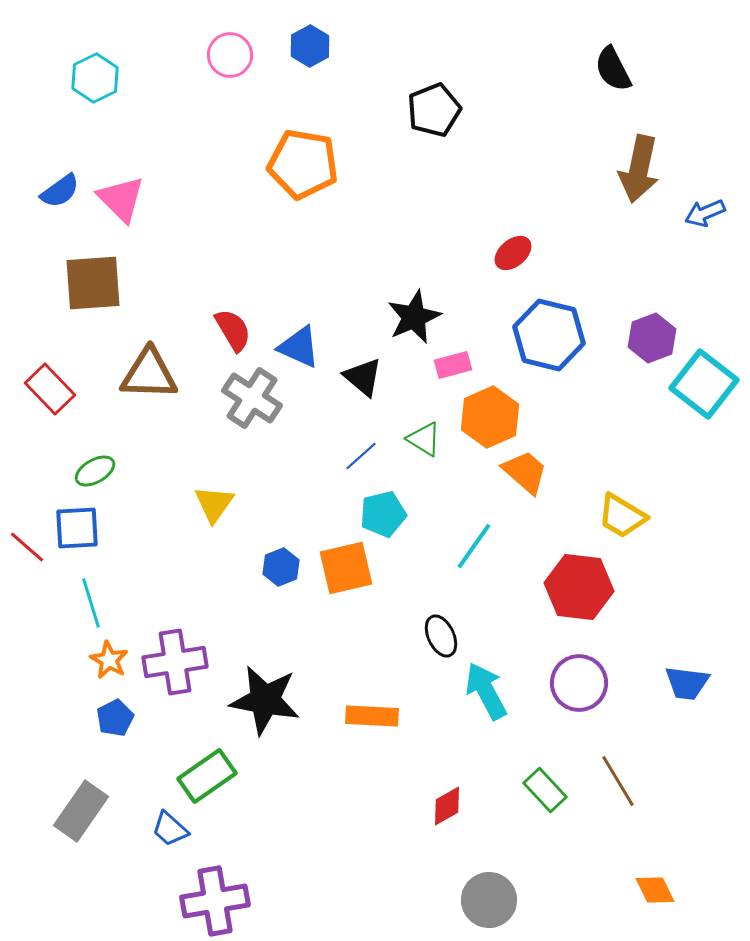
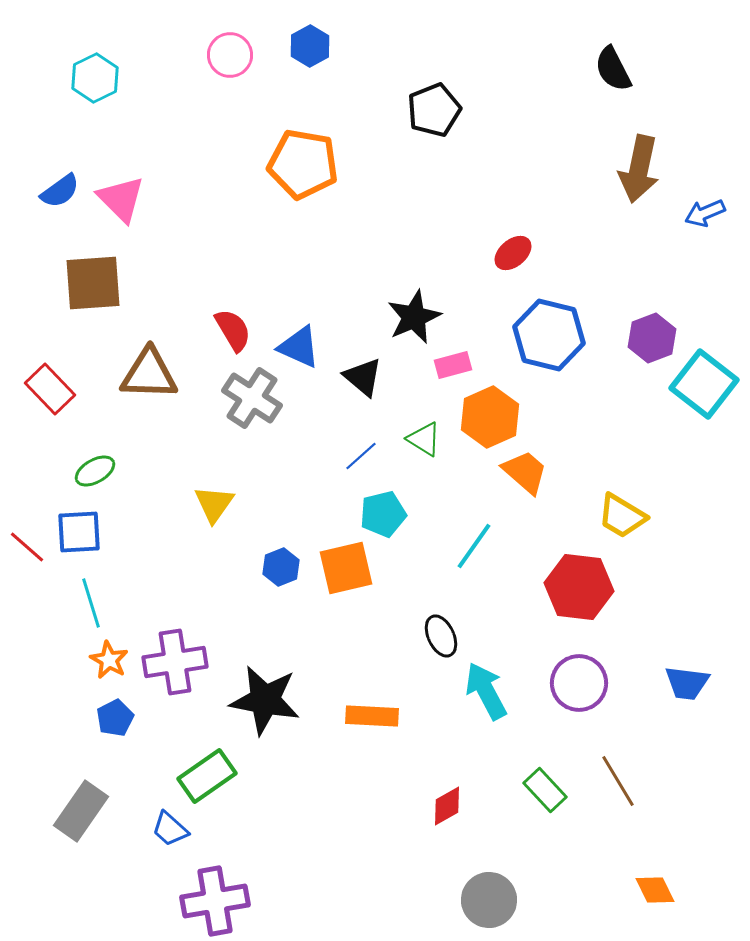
blue square at (77, 528): moved 2 px right, 4 px down
